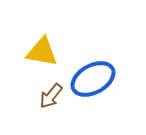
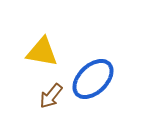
blue ellipse: rotated 15 degrees counterclockwise
